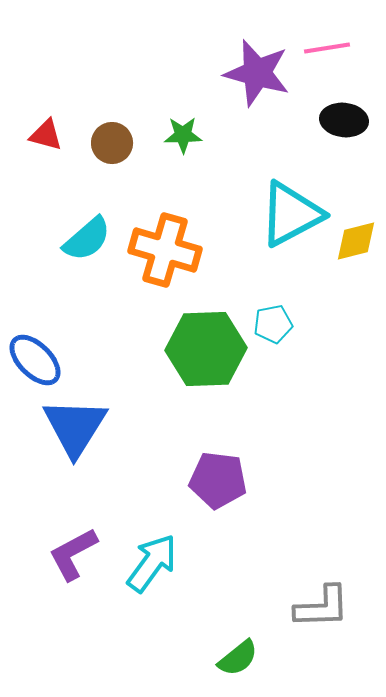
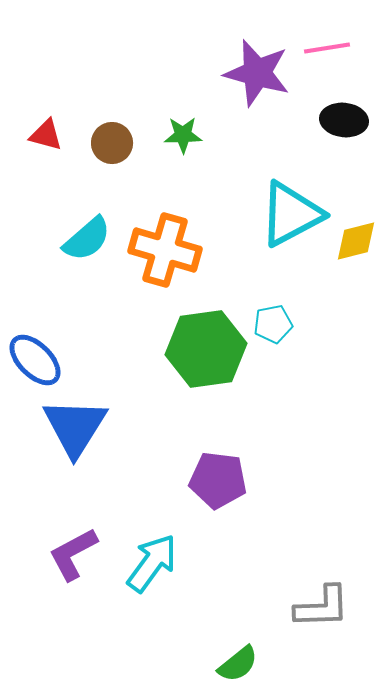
green hexagon: rotated 6 degrees counterclockwise
green semicircle: moved 6 px down
